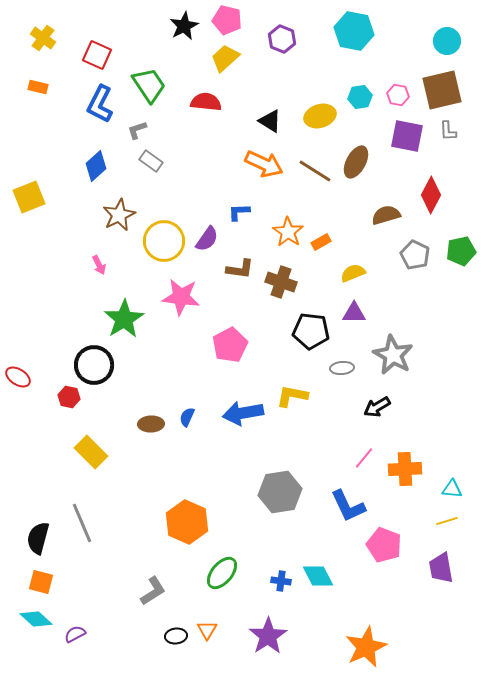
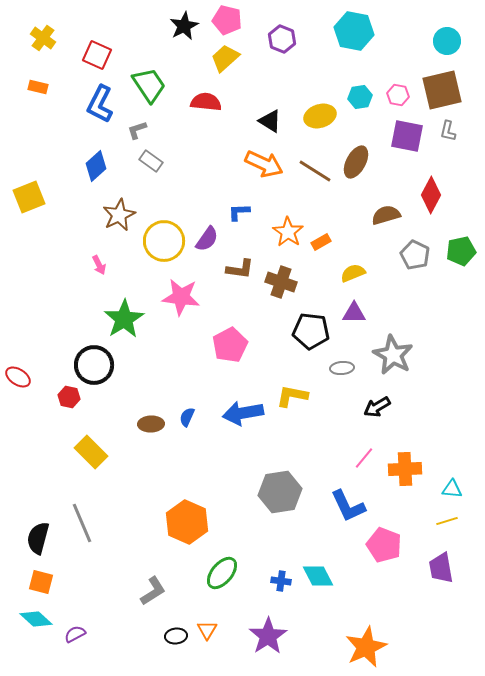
gray L-shape at (448, 131): rotated 15 degrees clockwise
